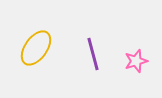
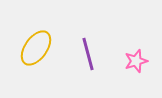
purple line: moved 5 px left
